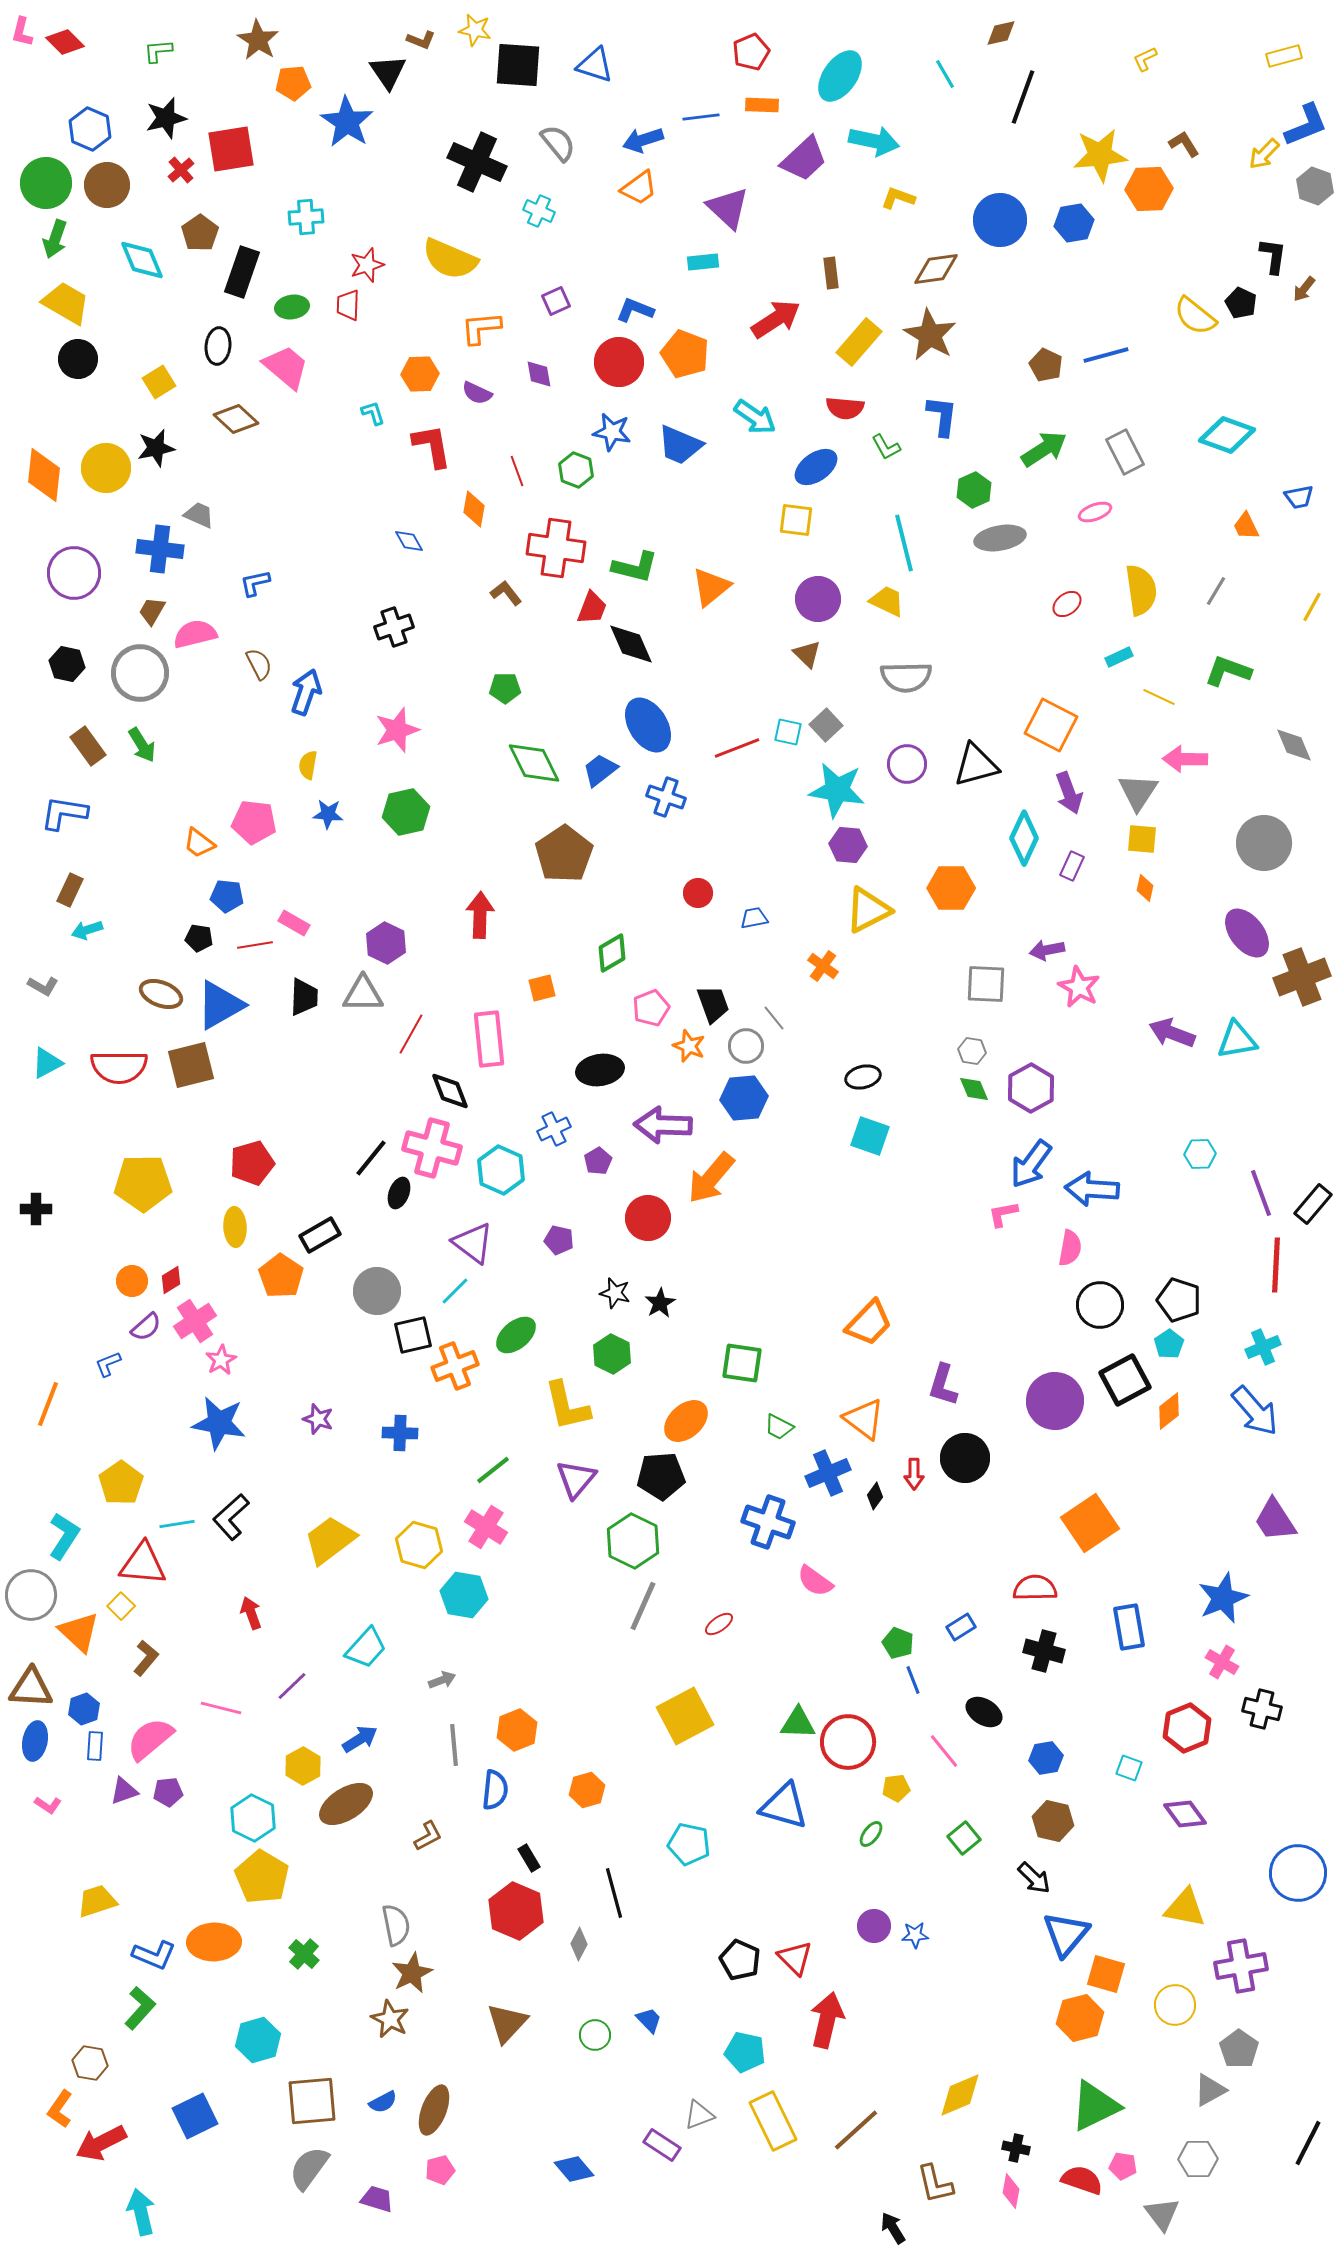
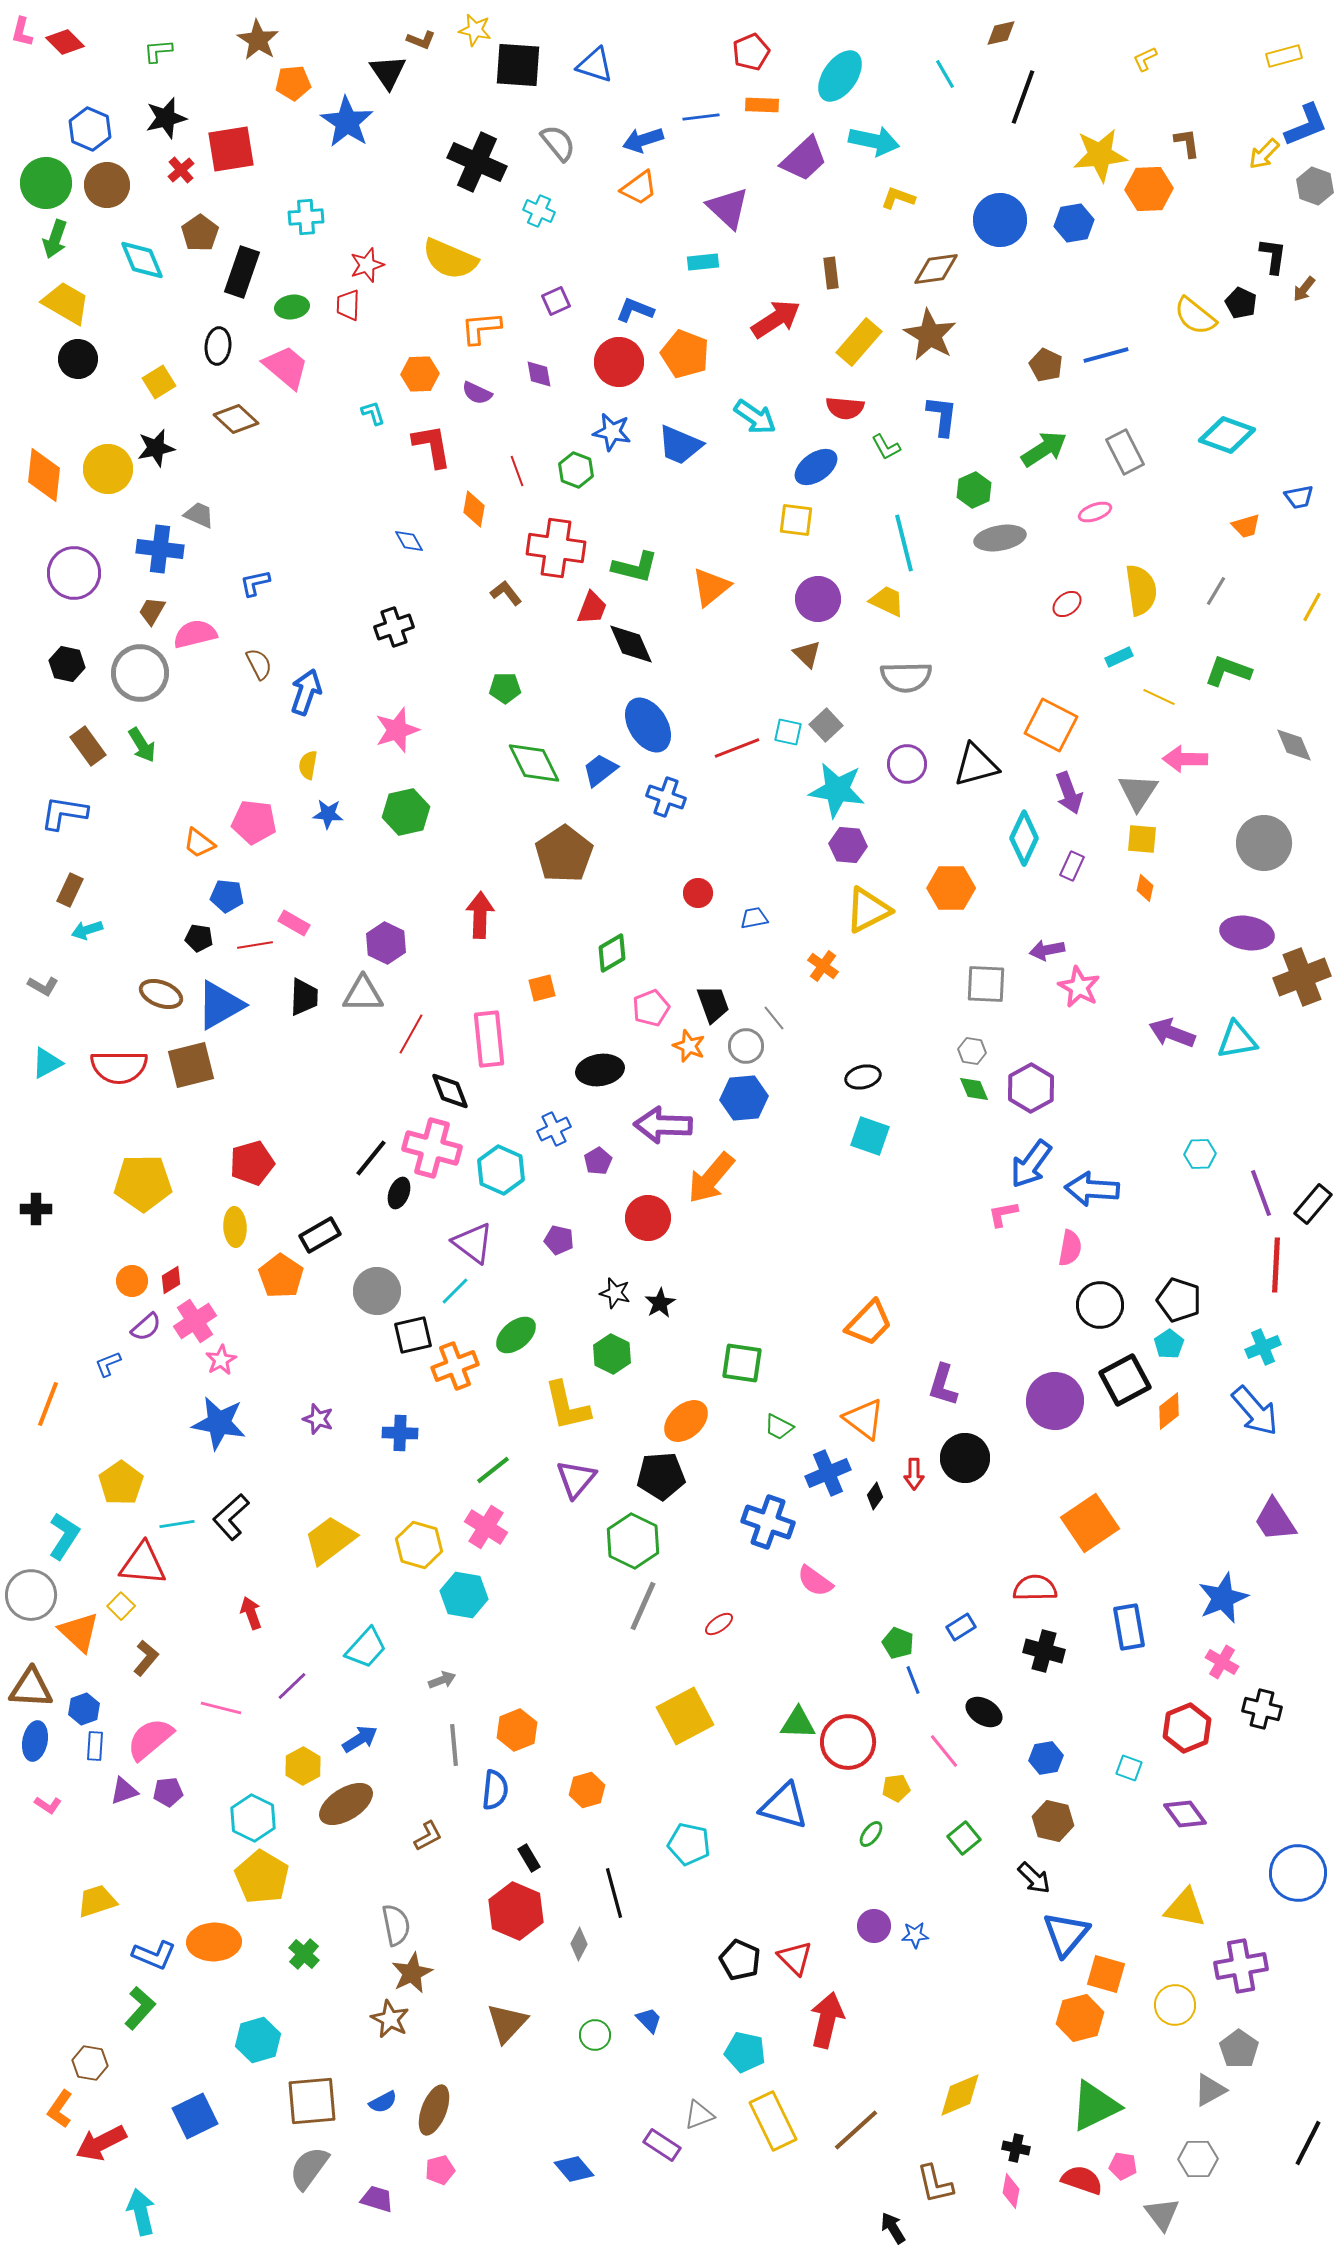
brown L-shape at (1184, 144): moved 3 px right, 1 px up; rotated 24 degrees clockwise
yellow circle at (106, 468): moved 2 px right, 1 px down
orange trapezoid at (1246, 526): rotated 80 degrees counterclockwise
purple ellipse at (1247, 933): rotated 42 degrees counterclockwise
